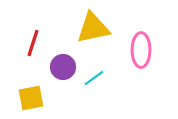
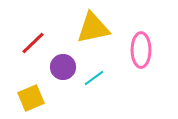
red line: rotated 28 degrees clockwise
yellow square: rotated 12 degrees counterclockwise
